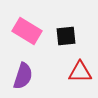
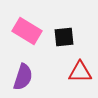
black square: moved 2 px left, 1 px down
purple semicircle: moved 1 px down
